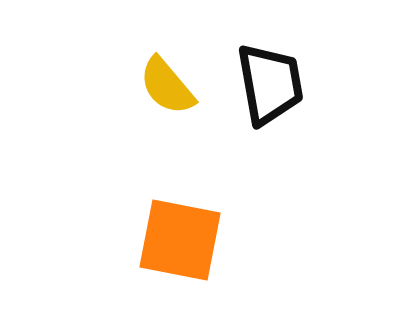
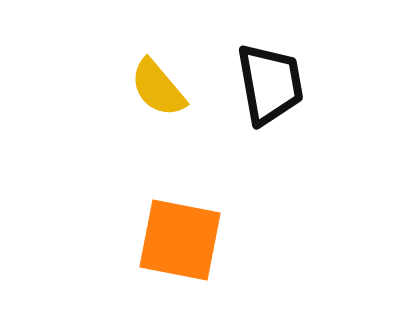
yellow semicircle: moved 9 px left, 2 px down
